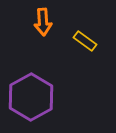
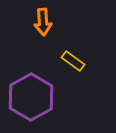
yellow rectangle: moved 12 px left, 20 px down
